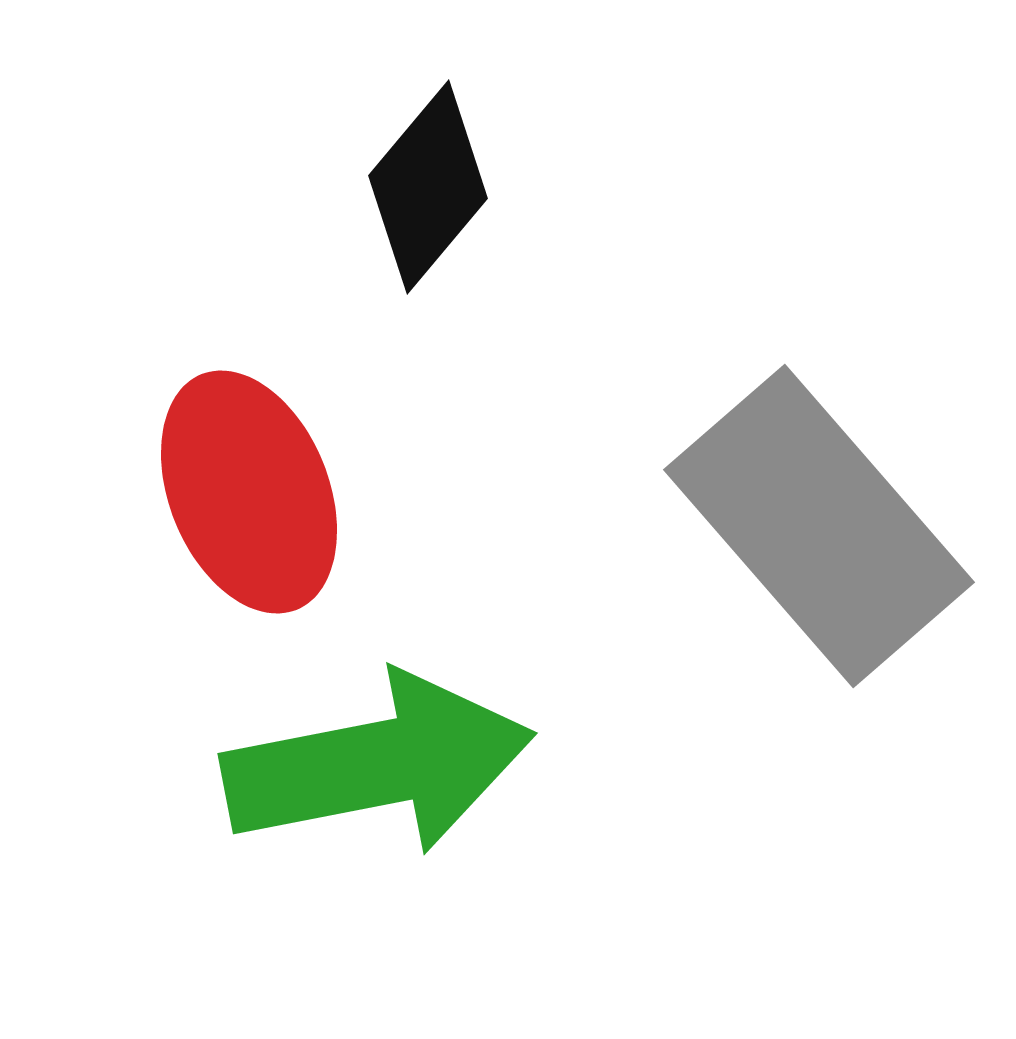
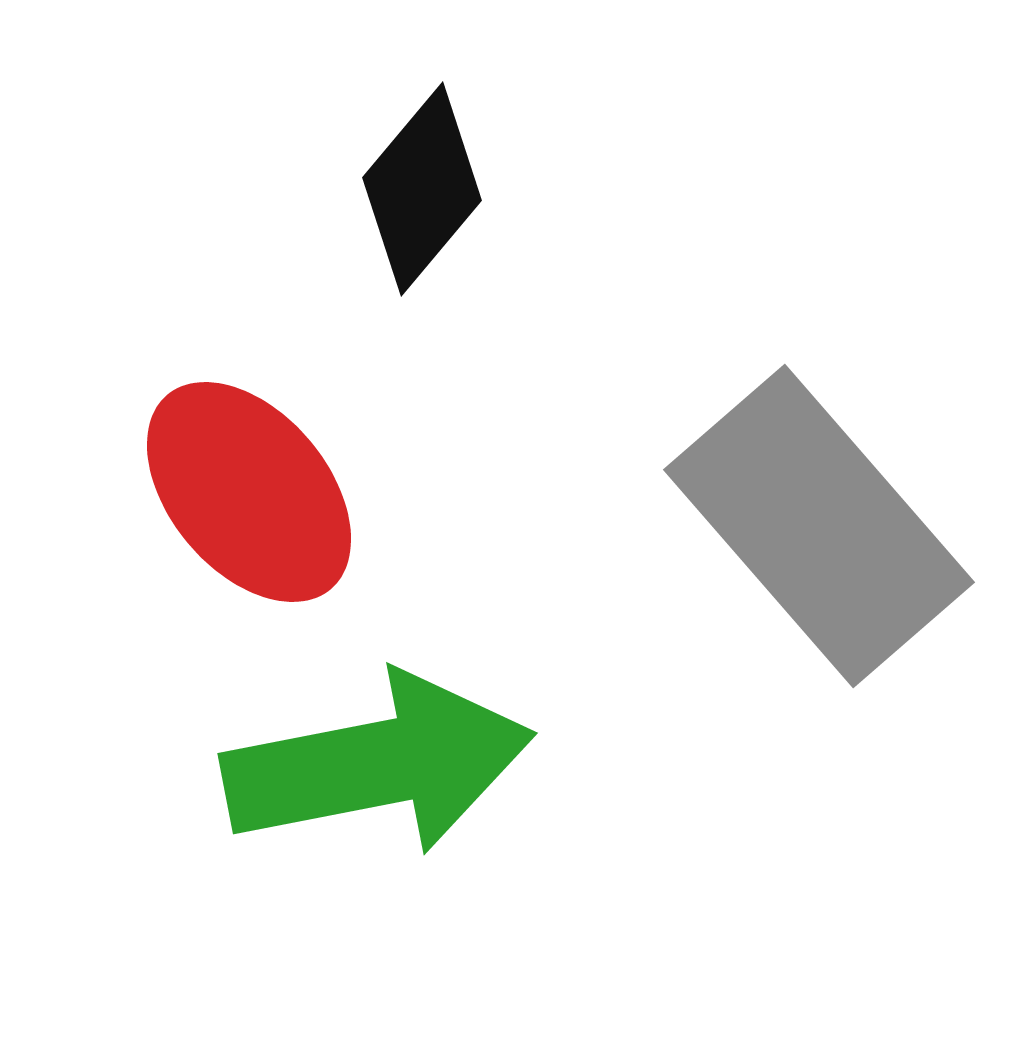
black diamond: moved 6 px left, 2 px down
red ellipse: rotated 18 degrees counterclockwise
